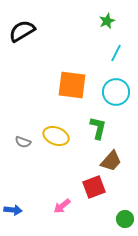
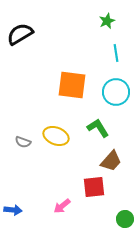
black semicircle: moved 2 px left, 3 px down
cyan line: rotated 36 degrees counterclockwise
green L-shape: rotated 45 degrees counterclockwise
red square: rotated 15 degrees clockwise
